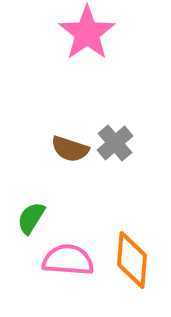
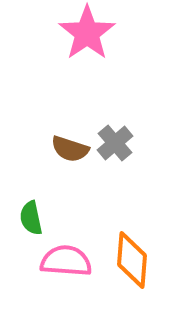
green semicircle: rotated 44 degrees counterclockwise
pink semicircle: moved 2 px left, 1 px down
